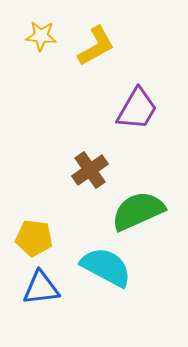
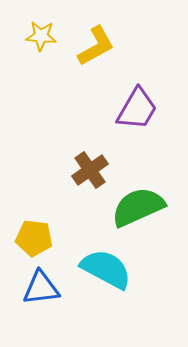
green semicircle: moved 4 px up
cyan semicircle: moved 2 px down
